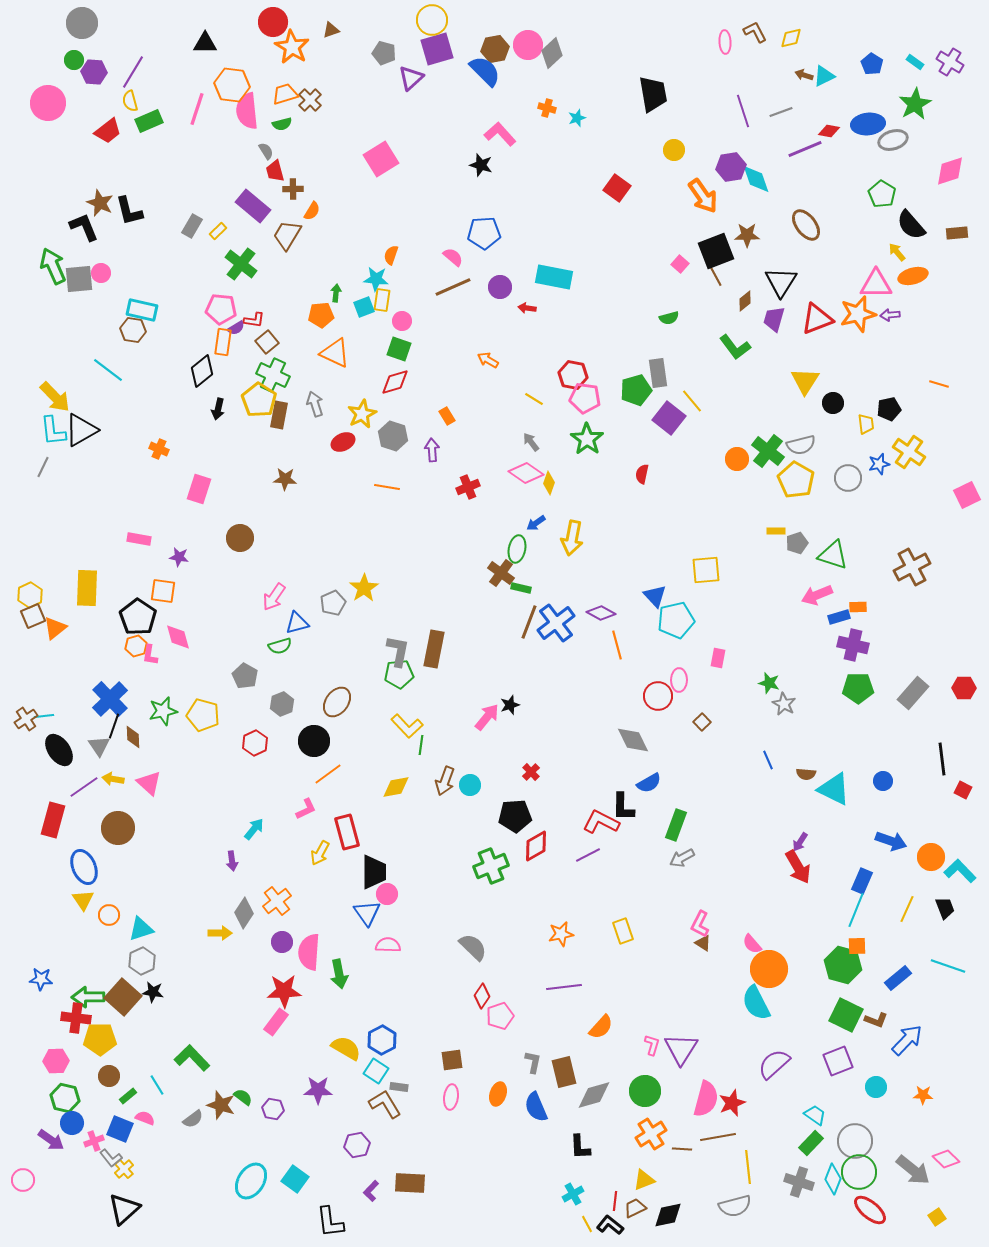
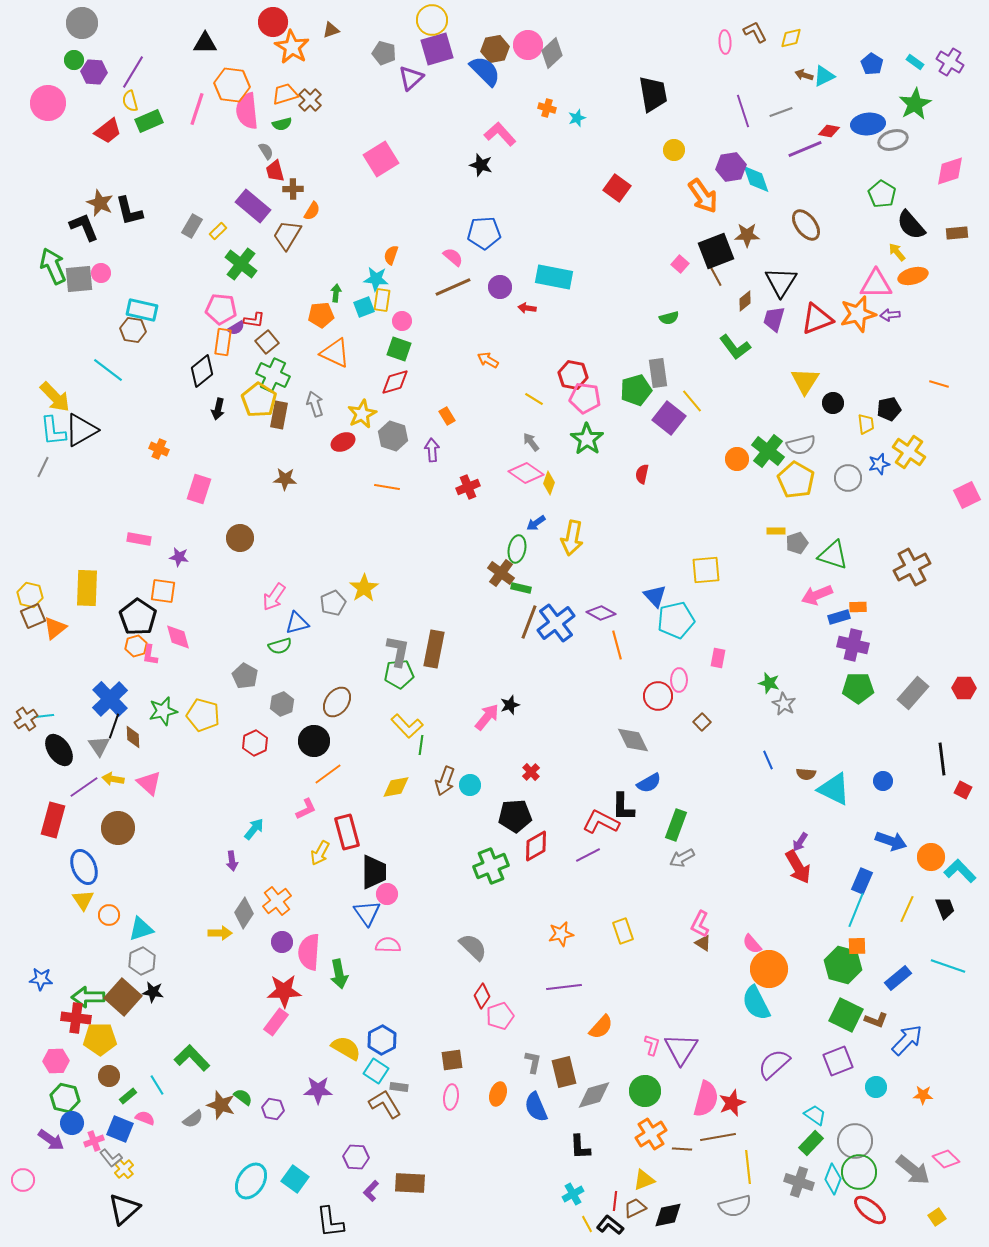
yellow hexagon at (30, 595): rotated 20 degrees counterclockwise
purple hexagon at (357, 1145): moved 1 px left, 12 px down; rotated 15 degrees clockwise
